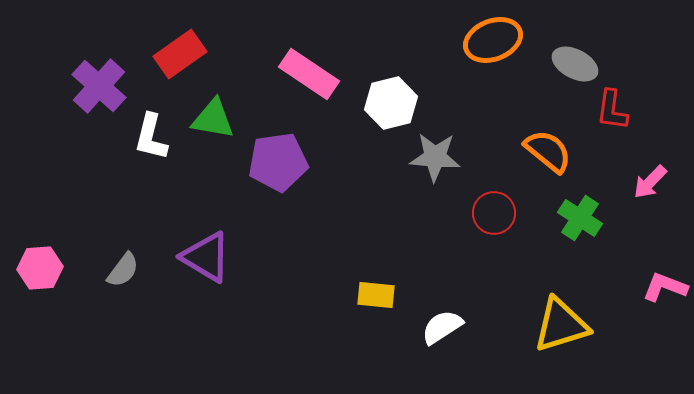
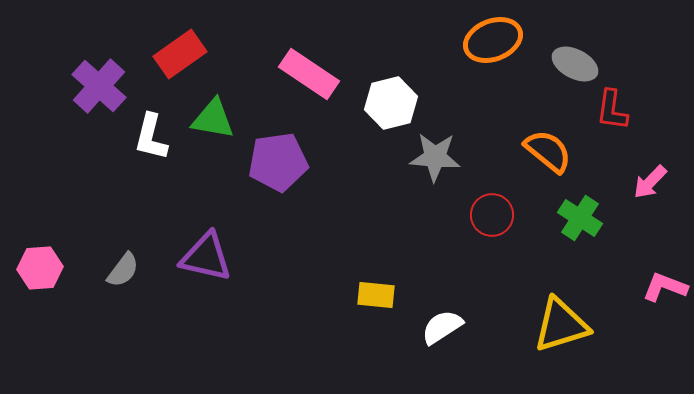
red circle: moved 2 px left, 2 px down
purple triangle: rotated 18 degrees counterclockwise
